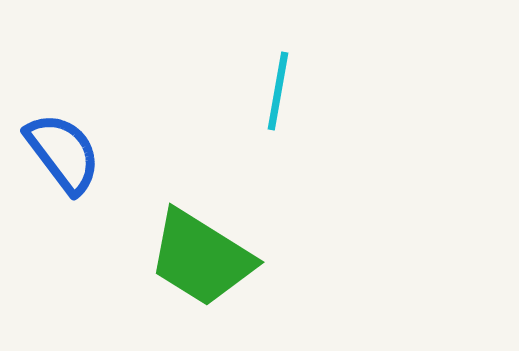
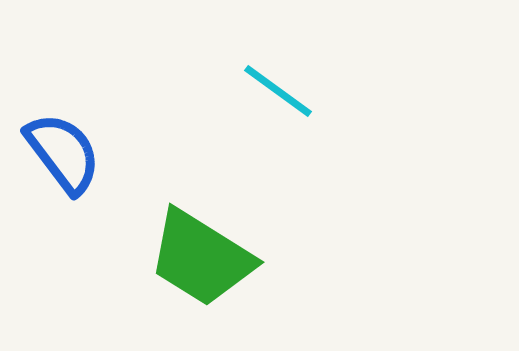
cyan line: rotated 64 degrees counterclockwise
